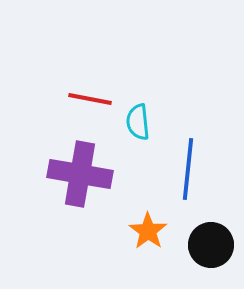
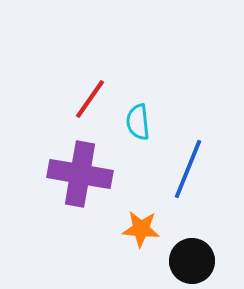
red line: rotated 66 degrees counterclockwise
blue line: rotated 16 degrees clockwise
orange star: moved 7 px left, 2 px up; rotated 30 degrees counterclockwise
black circle: moved 19 px left, 16 px down
